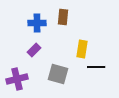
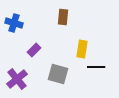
blue cross: moved 23 px left; rotated 18 degrees clockwise
purple cross: rotated 25 degrees counterclockwise
